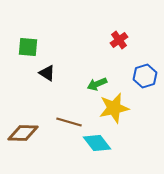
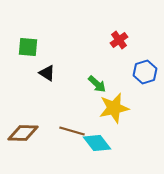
blue hexagon: moved 4 px up
green arrow: rotated 114 degrees counterclockwise
brown line: moved 3 px right, 9 px down
